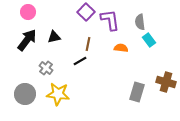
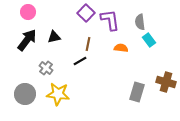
purple square: moved 1 px down
